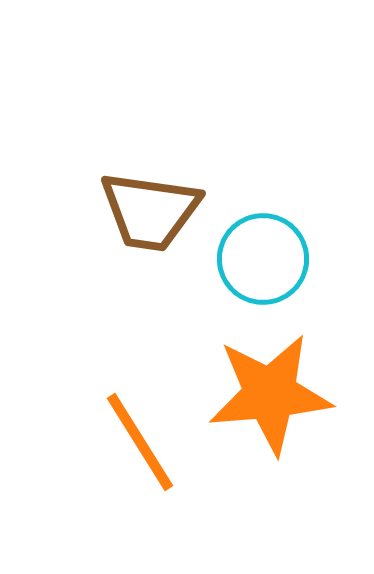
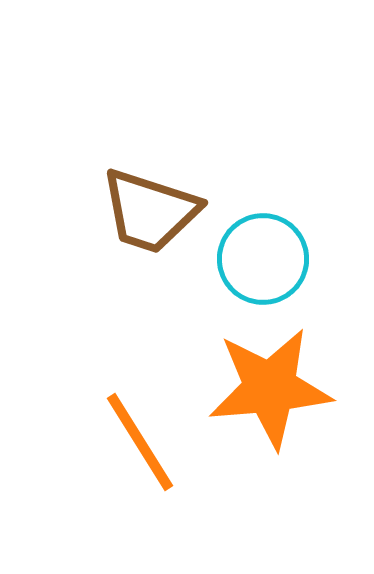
brown trapezoid: rotated 10 degrees clockwise
orange star: moved 6 px up
